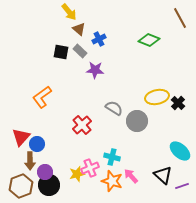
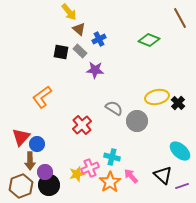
orange star: moved 2 px left, 1 px down; rotated 20 degrees clockwise
